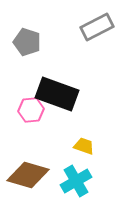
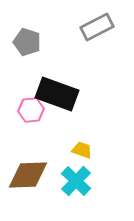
yellow trapezoid: moved 2 px left, 4 px down
brown diamond: rotated 18 degrees counterclockwise
cyan cross: rotated 16 degrees counterclockwise
